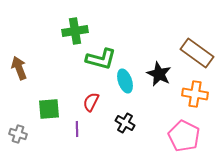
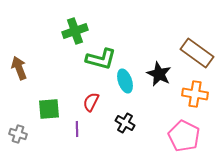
green cross: rotated 10 degrees counterclockwise
